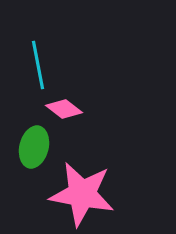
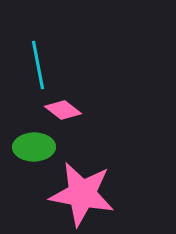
pink diamond: moved 1 px left, 1 px down
green ellipse: rotated 75 degrees clockwise
